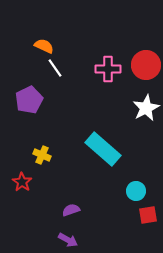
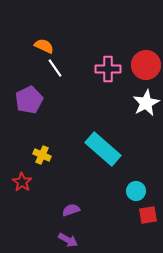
white star: moved 5 px up
